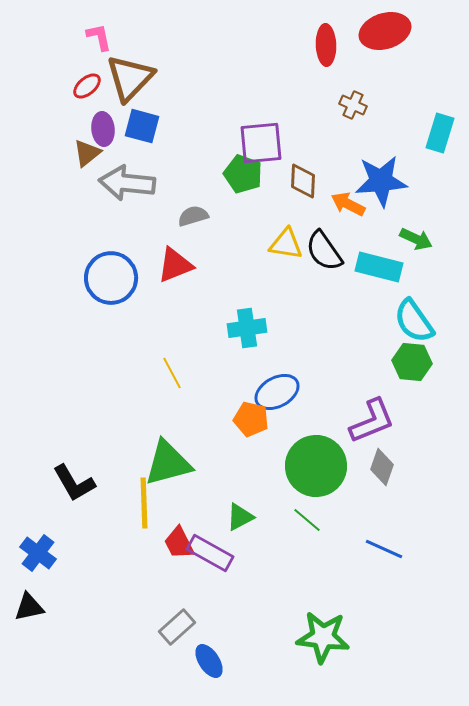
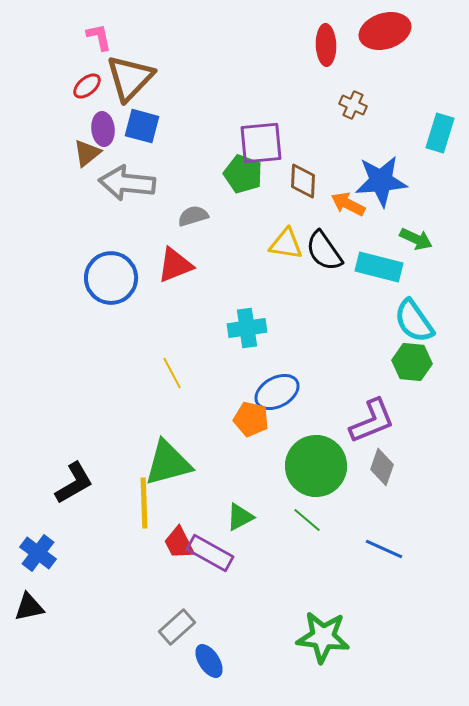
black L-shape at (74, 483): rotated 90 degrees counterclockwise
